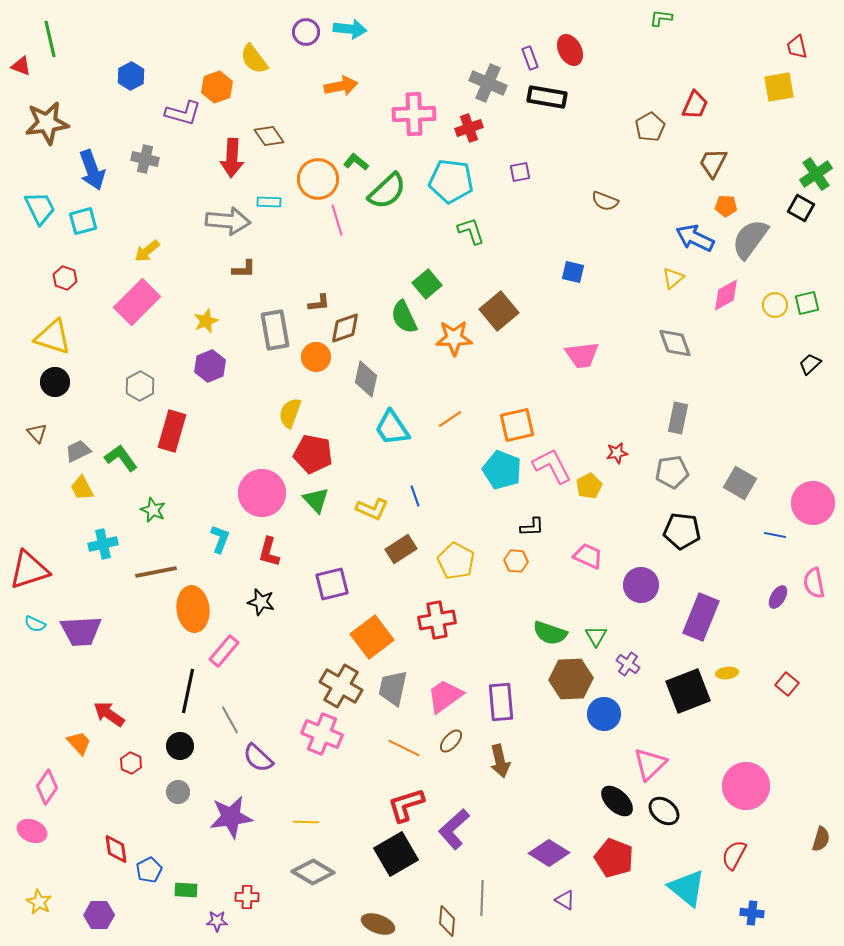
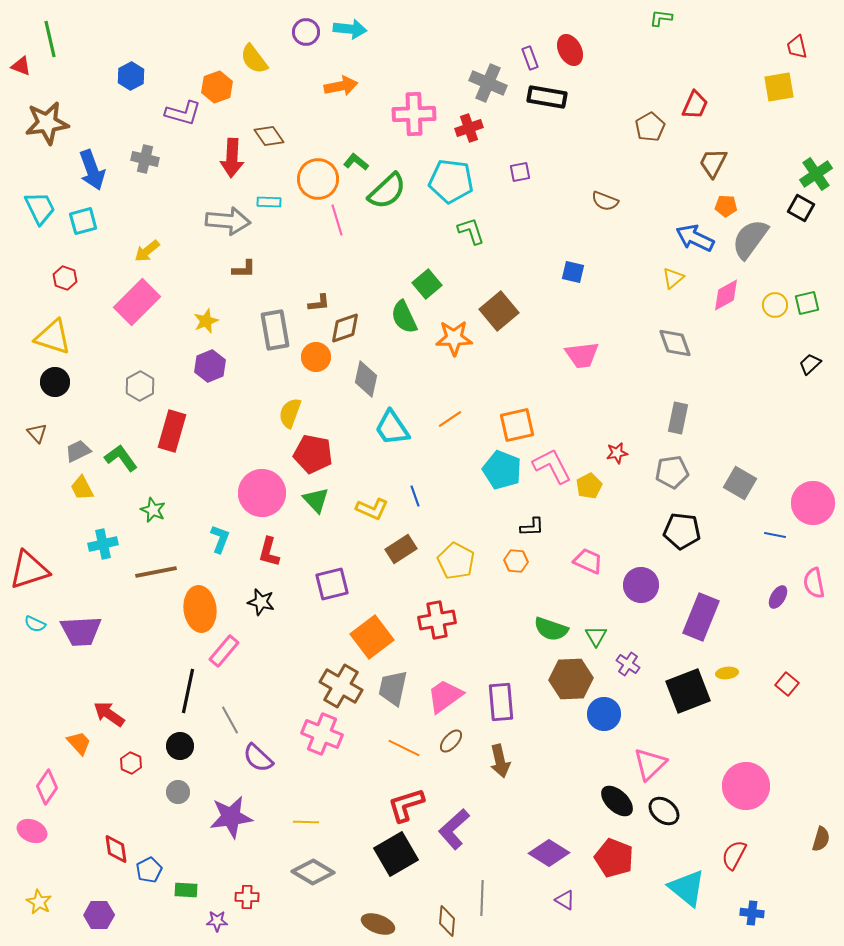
pink trapezoid at (588, 556): moved 5 px down
orange ellipse at (193, 609): moved 7 px right
green semicircle at (550, 633): moved 1 px right, 4 px up
